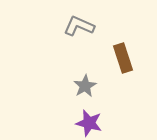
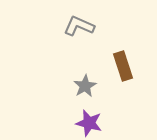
brown rectangle: moved 8 px down
